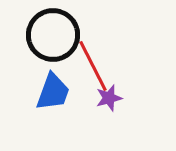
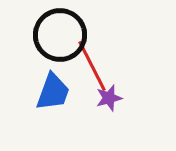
black circle: moved 7 px right
red line: moved 1 px left
